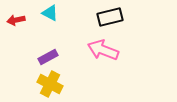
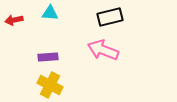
cyan triangle: rotated 24 degrees counterclockwise
red arrow: moved 2 px left
purple rectangle: rotated 24 degrees clockwise
yellow cross: moved 1 px down
